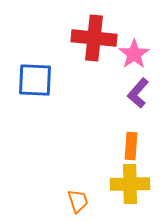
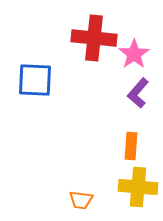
yellow cross: moved 8 px right, 3 px down; rotated 6 degrees clockwise
orange trapezoid: moved 3 px right, 1 px up; rotated 115 degrees clockwise
